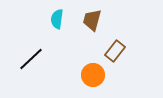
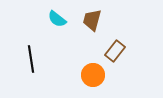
cyan semicircle: rotated 60 degrees counterclockwise
black line: rotated 56 degrees counterclockwise
